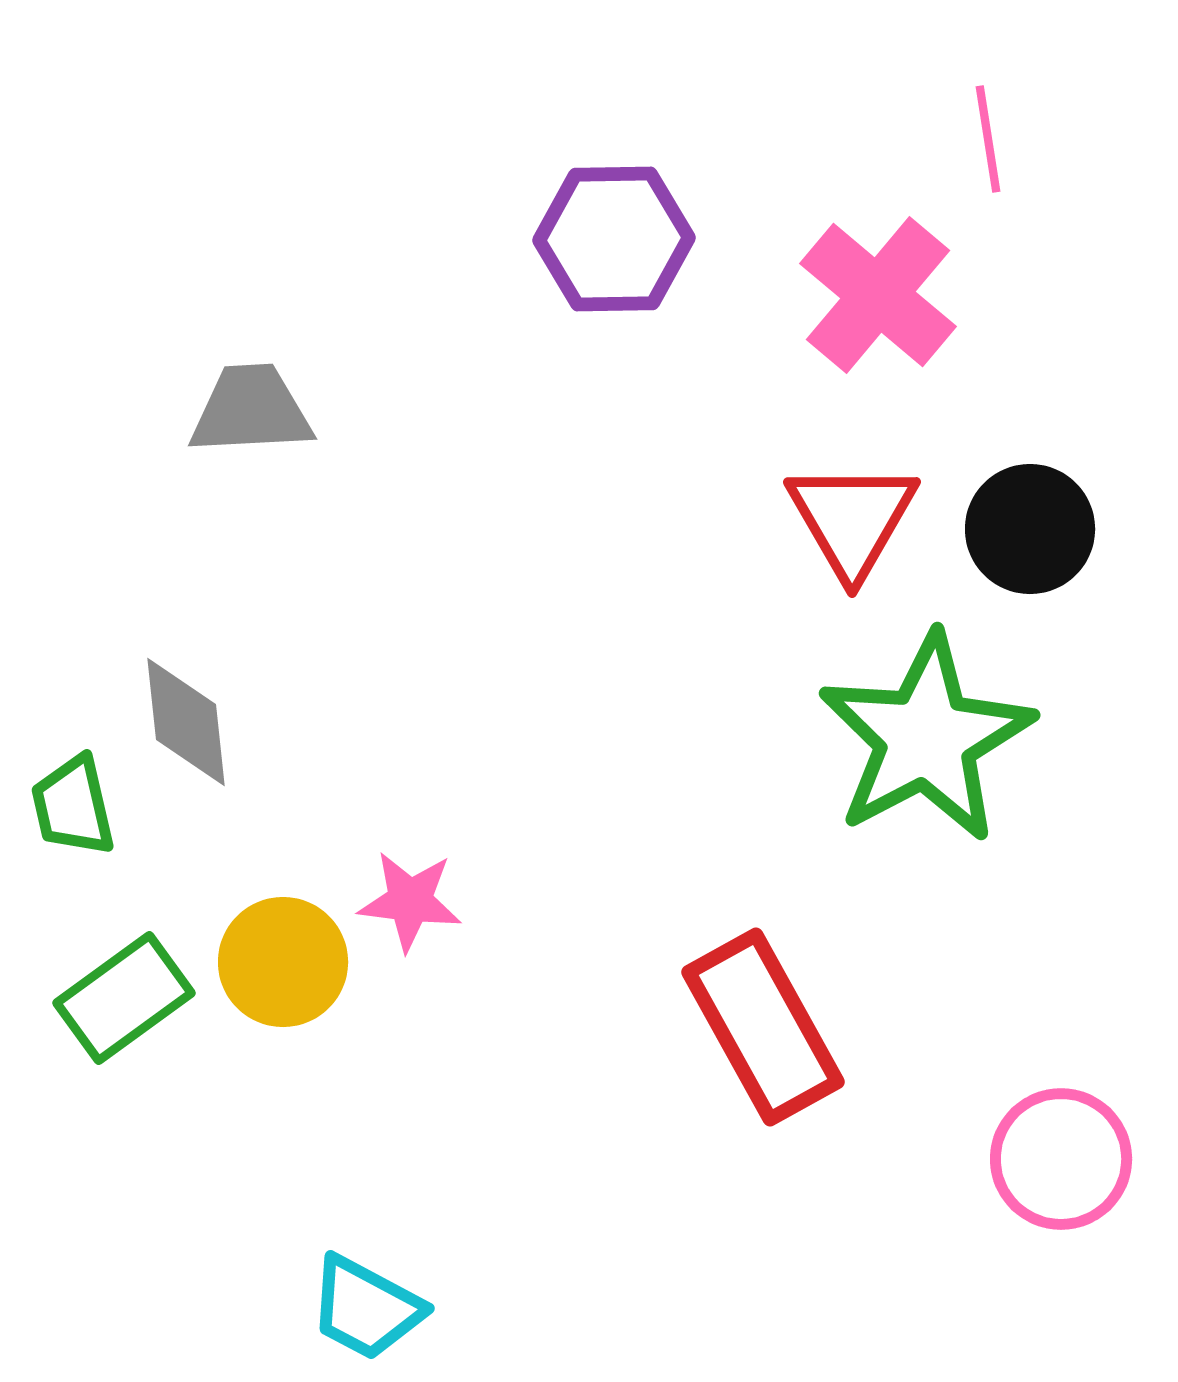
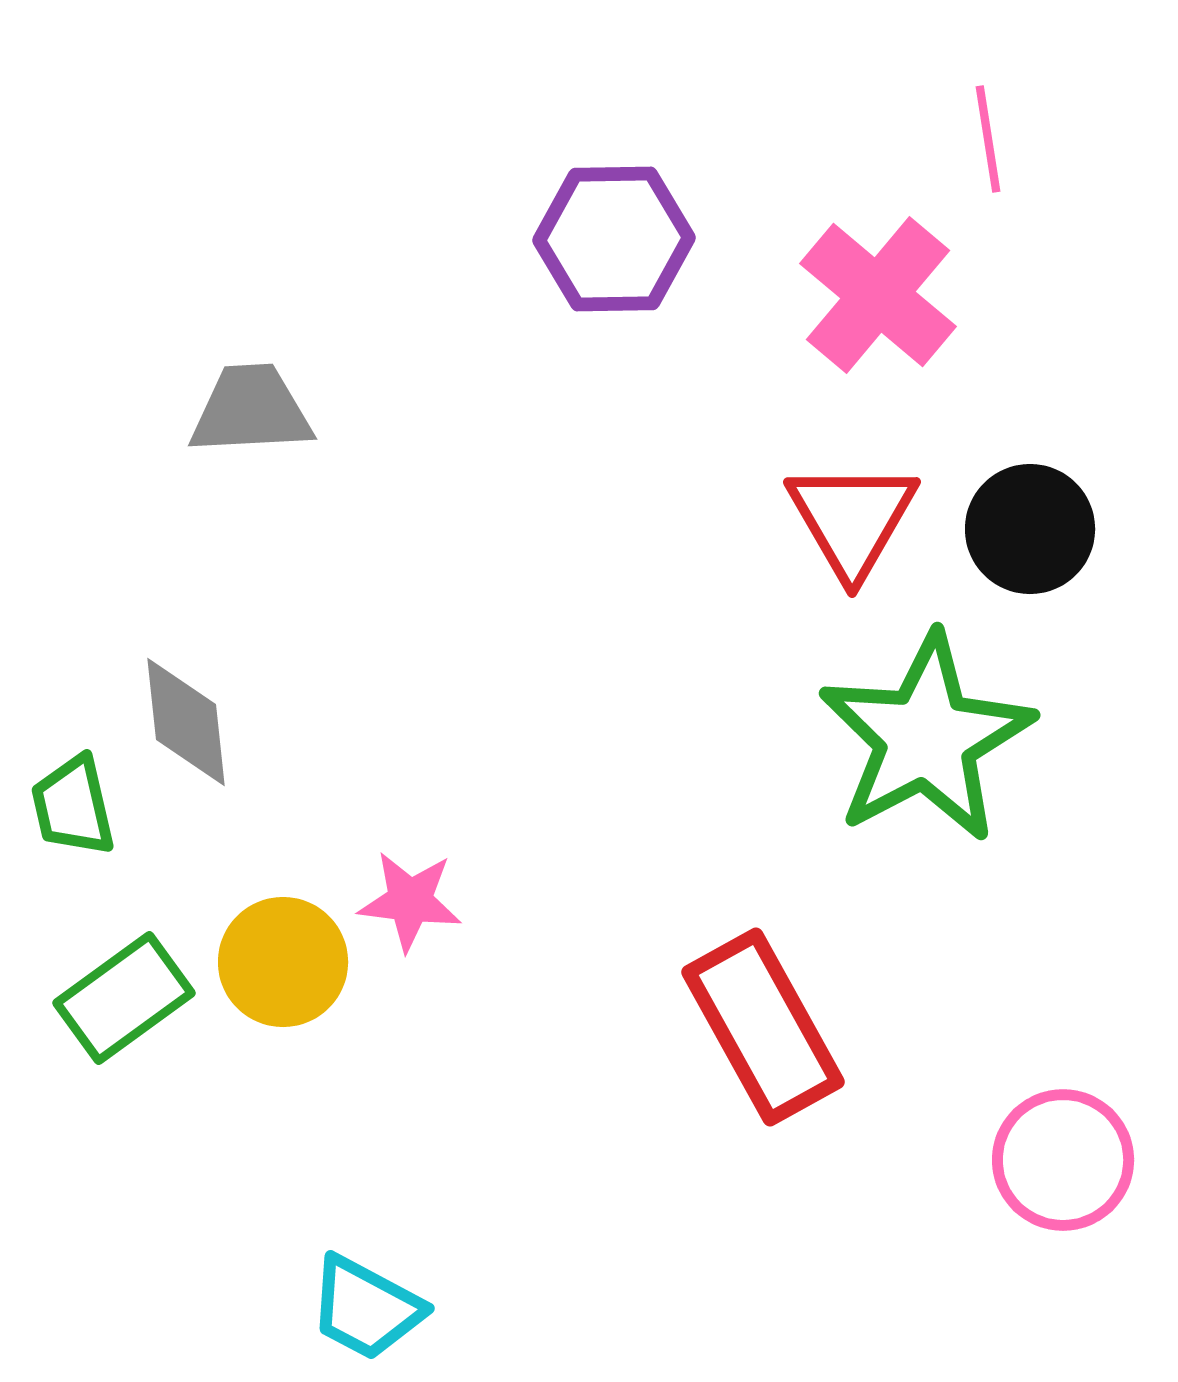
pink circle: moved 2 px right, 1 px down
